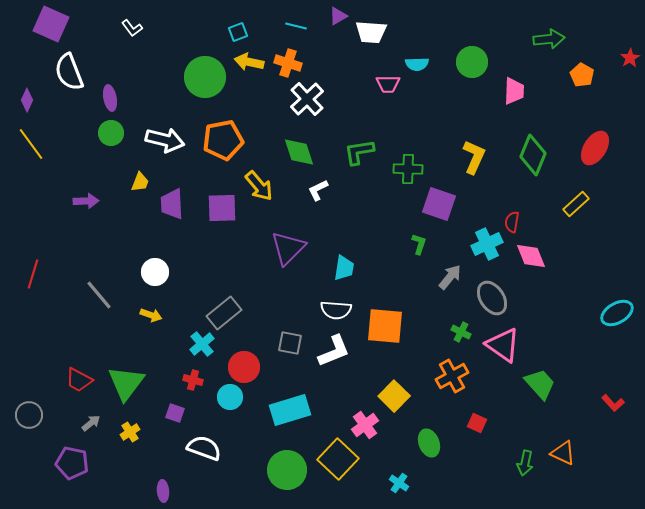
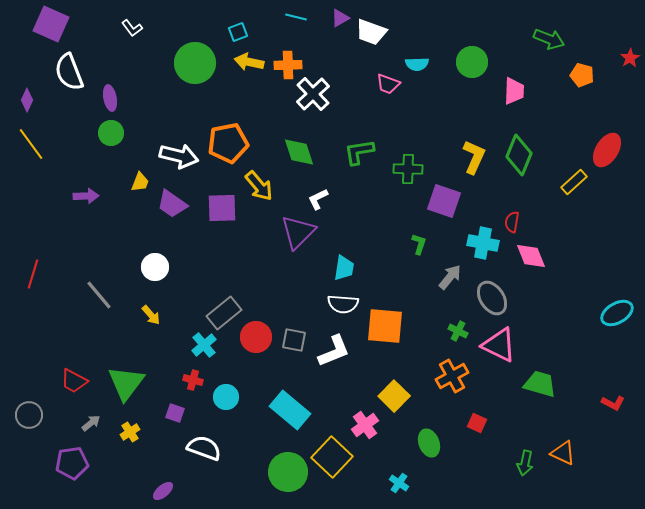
purple triangle at (338, 16): moved 2 px right, 2 px down
cyan line at (296, 26): moved 9 px up
white trapezoid at (371, 32): rotated 16 degrees clockwise
green arrow at (549, 39): rotated 28 degrees clockwise
orange cross at (288, 63): moved 2 px down; rotated 20 degrees counterclockwise
orange pentagon at (582, 75): rotated 15 degrees counterclockwise
green circle at (205, 77): moved 10 px left, 14 px up
pink trapezoid at (388, 84): rotated 20 degrees clockwise
white cross at (307, 99): moved 6 px right, 5 px up
white arrow at (165, 140): moved 14 px right, 16 px down
orange pentagon at (223, 140): moved 5 px right, 3 px down
red ellipse at (595, 148): moved 12 px right, 2 px down
green diamond at (533, 155): moved 14 px left
white L-shape at (318, 190): moved 9 px down
purple arrow at (86, 201): moved 5 px up
purple trapezoid at (172, 204): rotated 52 degrees counterclockwise
purple square at (439, 204): moved 5 px right, 3 px up
yellow rectangle at (576, 204): moved 2 px left, 22 px up
cyan cross at (487, 244): moved 4 px left, 1 px up; rotated 36 degrees clockwise
purple triangle at (288, 248): moved 10 px right, 16 px up
white circle at (155, 272): moved 5 px up
white semicircle at (336, 310): moved 7 px right, 6 px up
yellow arrow at (151, 315): rotated 30 degrees clockwise
green cross at (461, 332): moved 3 px left, 1 px up
gray square at (290, 343): moved 4 px right, 3 px up
cyan cross at (202, 344): moved 2 px right, 1 px down
pink triangle at (503, 345): moved 4 px left; rotated 9 degrees counterclockwise
red circle at (244, 367): moved 12 px right, 30 px up
red trapezoid at (79, 380): moved 5 px left, 1 px down
green trapezoid at (540, 384): rotated 32 degrees counterclockwise
cyan circle at (230, 397): moved 4 px left
red L-shape at (613, 403): rotated 20 degrees counterclockwise
cyan rectangle at (290, 410): rotated 57 degrees clockwise
yellow square at (338, 459): moved 6 px left, 2 px up
purple pentagon at (72, 463): rotated 20 degrees counterclockwise
green circle at (287, 470): moved 1 px right, 2 px down
purple ellipse at (163, 491): rotated 55 degrees clockwise
